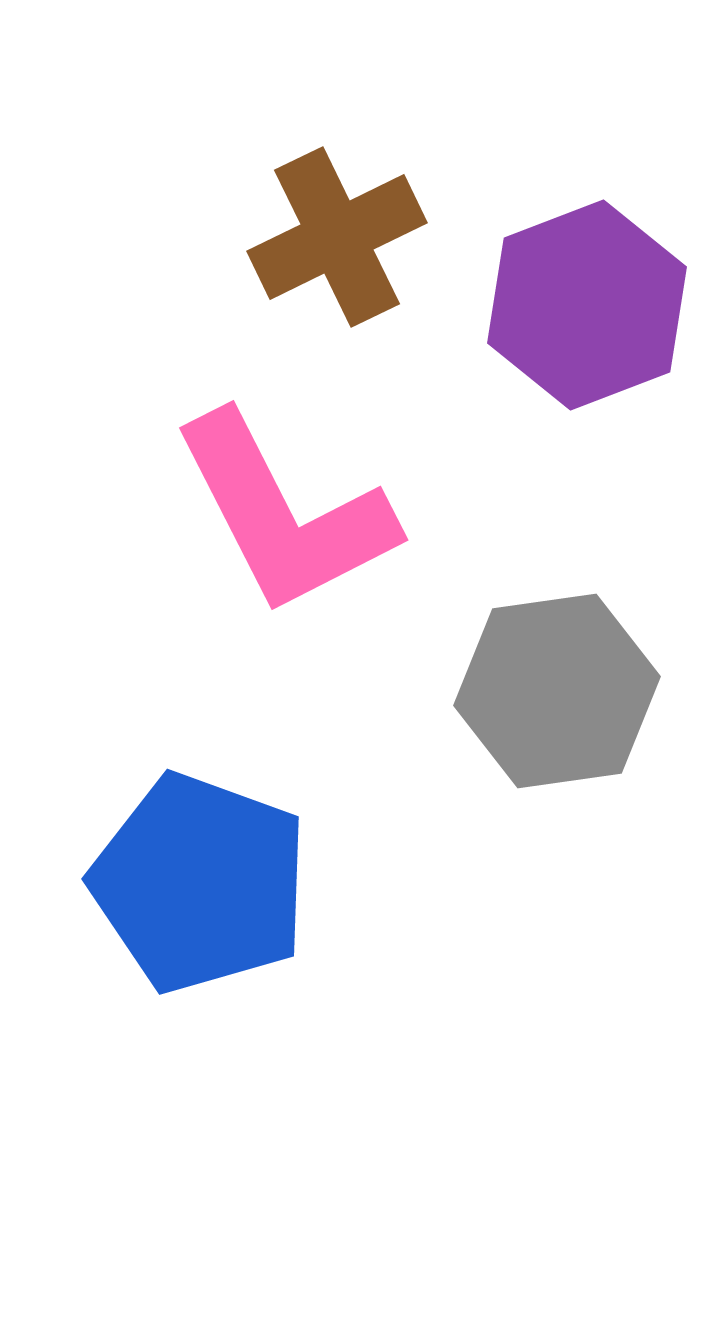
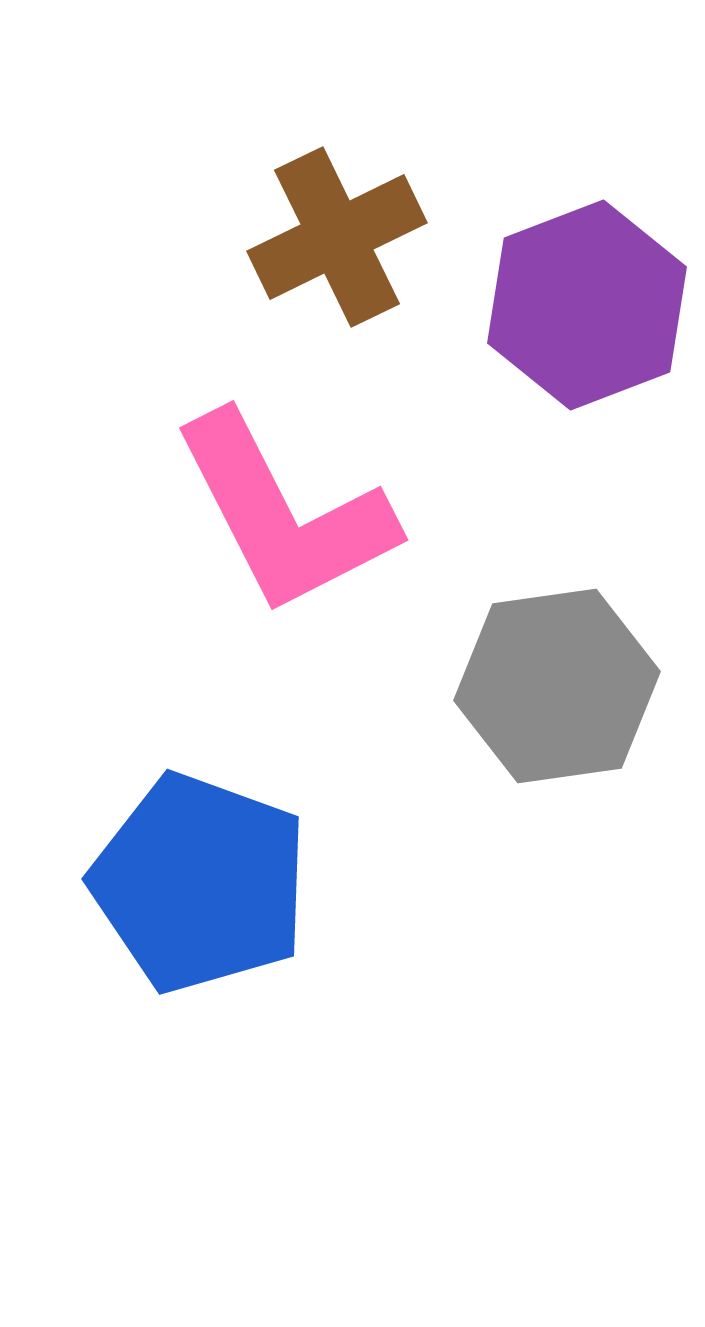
gray hexagon: moved 5 px up
